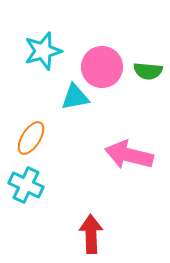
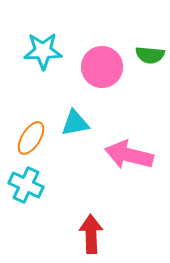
cyan star: rotated 15 degrees clockwise
green semicircle: moved 2 px right, 16 px up
cyan triangle: moved 26 px down
